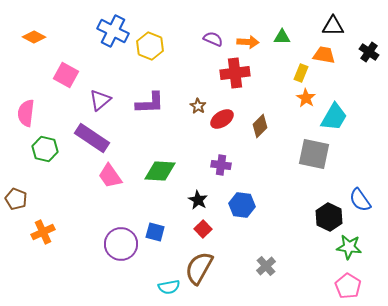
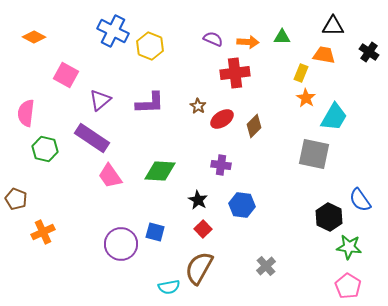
brown diamond: moved 6 px left
